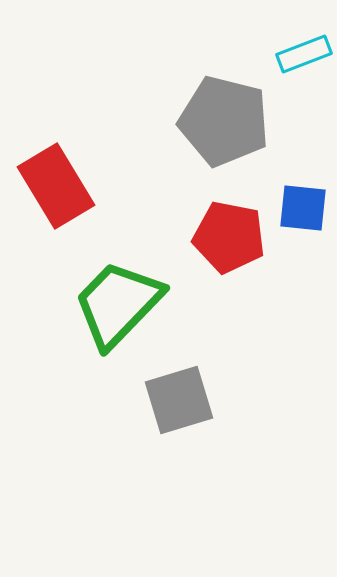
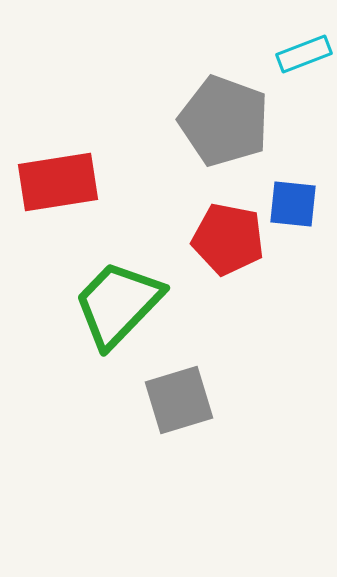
gray pentagon: rotated 6 degrees clockwise
red rectangle: moved 2 px right, 4 px up; rotated 68 degrees counterclockwise
blue square: moved 10 px left, 4 px up
red pentagon: moved 1 px left, 2 px down
